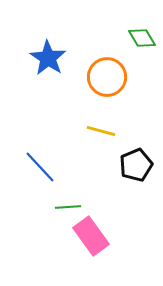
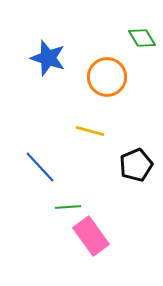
blue star: rotated 15 degrees counterclockwise
yellow line: moved 11 px left
